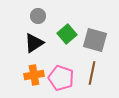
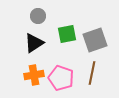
green square: rotated 30 degrees clockwise
gray square: rotated 35 degrees counterclockwise
